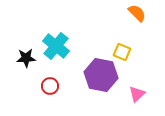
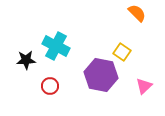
cyan cross: rotated 12 degrees counterclockwise
yellow square: rotated 12 degrees clockwise
black star: moved 2 px down
pink triangle: moved 7 px right, 8 px up
